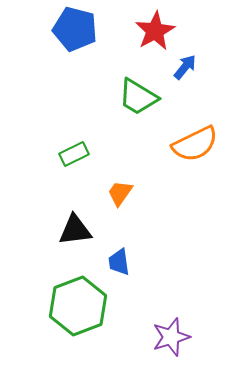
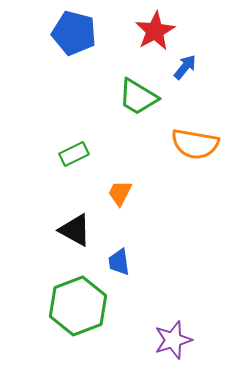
blue pentagon: moved 1 px left, 4 px down
orange semicircle: rotated 36 degrees clockwise
orange trapezoid: rotated 8 degrees counterclockwise
black triangle: rotated 36 degrees clockwise
purple star: moved 2 px right, 3 px down
